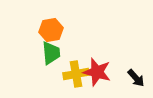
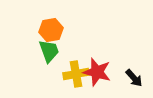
green trapezoid: moved 2 px left, 2 px up; rotated 15 degrees counterclockwise
black arrow: moved 2 px left
